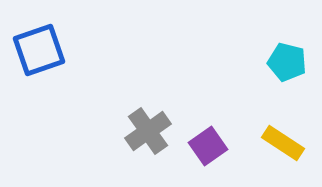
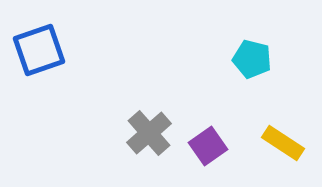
cyan pentagon: moved 35 px left, 3 px up
gray cross: moved 1 px right, 2 px down; rotated 6 degrees counterclockwise
